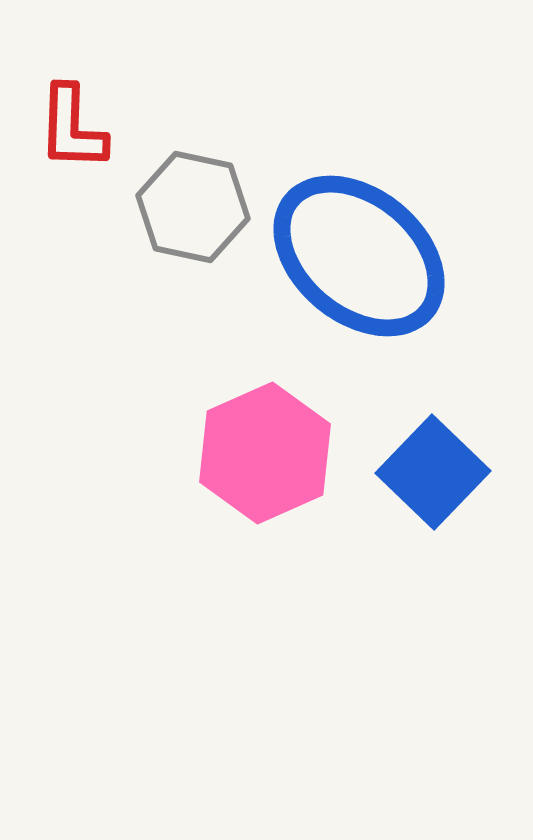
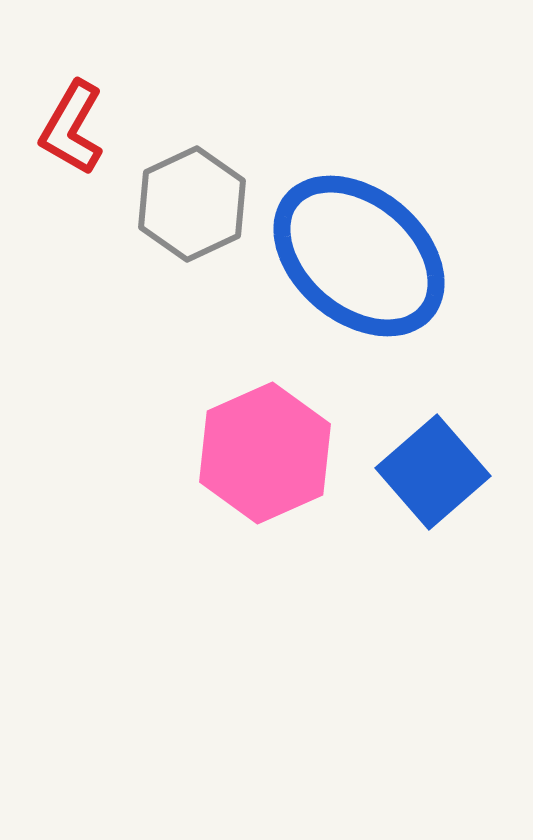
red L-shape: rotated 28 degrees clockwise
gray hexagon: moved 1 px left, 3 px up; rotated 23 degrees clockwise
blue square: rotated 5 degrees clockwise
